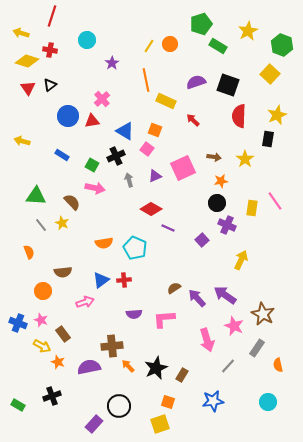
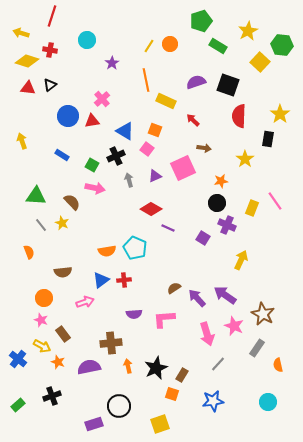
green pentagon at (201, 24): moved 3 px up
green hexagon at (282, 45): rotated 15 degrees counterclockwise
yellow square at (270, 74): moved 10 px left, 12 px up
red triangle at (28, 88): rotated 49 degrees counterclockwise
yellow star at (277, 115): moved 3 px right, 1 px up; rotated 12 degrees counterclockwise
yellow arrow at (22, 141): rotated 56 degrees clockwise
brown arrow at (214, 157): moved 10 px left, 9 px up
yellow rectangle at (252, 208): rotated 14 degrees clockwise
purple square at (202, 240): moved 1 px right, 2 px up; rotated 16 degrees counterclockwise
orange semicircle at (104, 243): moved 3 px right, 8 px down
orange circle at (43, 291): moved 1 px right, 7 px down
blue cross at (18, 323): moved 36 px down; rotated 18 degrees clockwise
pink arrow at (207, 340): moved 6 px up
brown cross at (112, 346): moved 1 px left, 3 px up
orange arrow at (128, 366): rotated 32 degrees clockwise
gray line at (228, 366): moved 10 px left, 2 px up
orange square at (168, 402): moved 4 px right, 8 px up
green rectangle at (18, 405): rotated 72 degrees counterclockwise
purple rectangle at (94, 424): rotated 30 degrees clockwise
